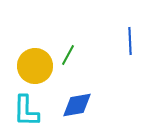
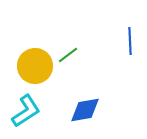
green line: rotated 25 degrees clockwise
blue diamond: moved 8 px right, 5 px down
cyan L-shape: rotated 124 degrees counterclockwise
